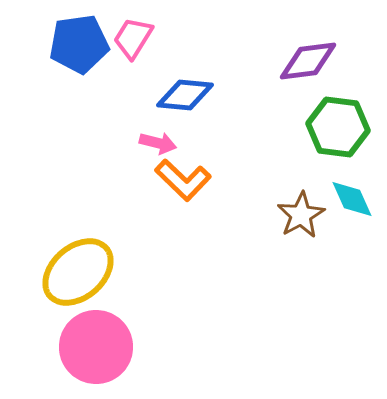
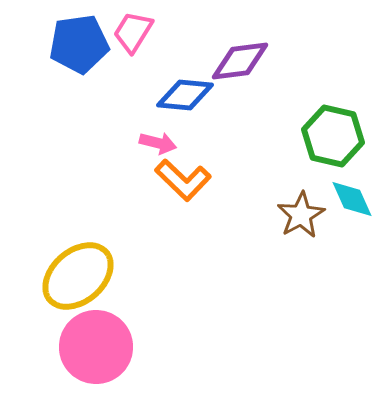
pink trapezoid: moved 6 px up
purple diamond: moved 68 px left
green hexagon: moved 5 px left, 9 px down; rotated 6 degrees clockwise
yellow ellipse: moved 4 px down
